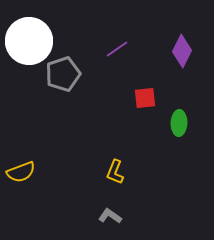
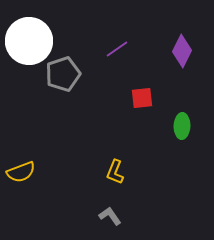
red square: moved 3 px left
green ellipse: moved 3 px right, 3 px down
gray L-shape: rotated 20 degrees clockwise
